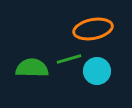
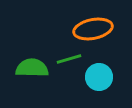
cyan circle: moved 2 px right, 6 px down
